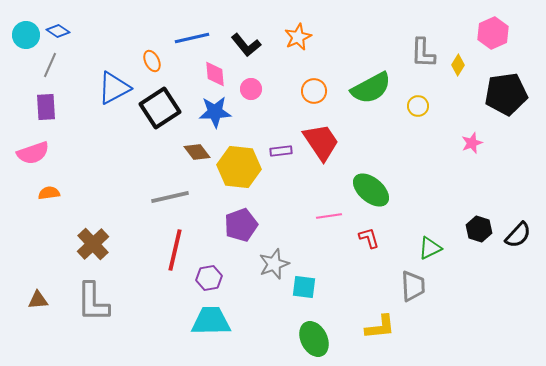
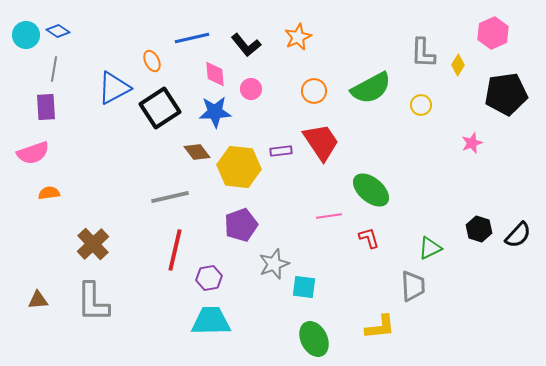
gray line at (50, 65): moved 4 px right, 4 px down; rotated 15 degrees counterclockwise
yellow circle at (418, 106): moved 3 px right, 1 px up
